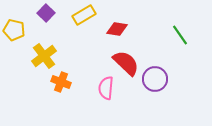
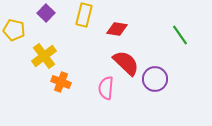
yellow rectangle: rotated 45 degrees counterclockwise
